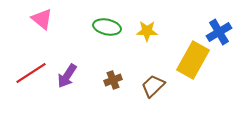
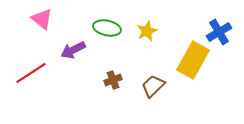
green ellipse: moved 1 px down
yellow star: rotated 25 degrees counterclockwise
purple arrow: moved 6 px right, 26 px up; rotated 30 degrees clockwise
